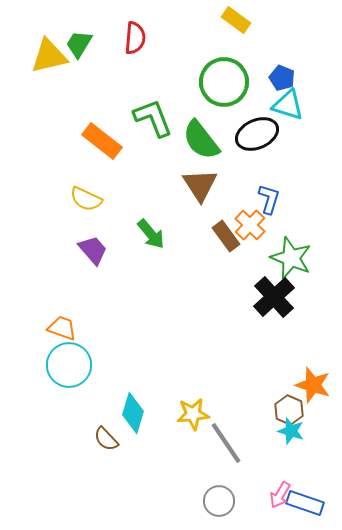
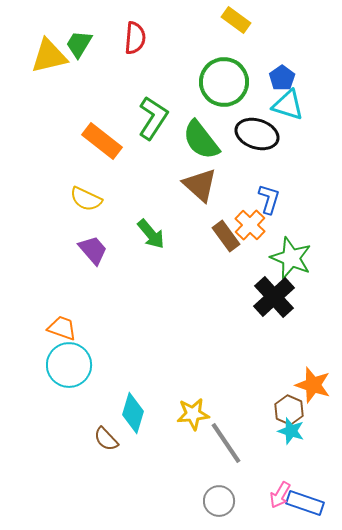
blue pentagon: rotated 15 degrees clockwise
green L-shape: rotated 54 degrees clockwise
black ellipse: rotated 42 degrees clockwise
brown triangle: rotated 15 degrees counterclockwise
